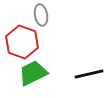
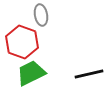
green trapezoid: moved 2 px left
